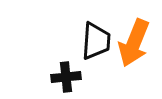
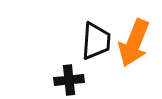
black cross: moved 3 px right, 3 px down
